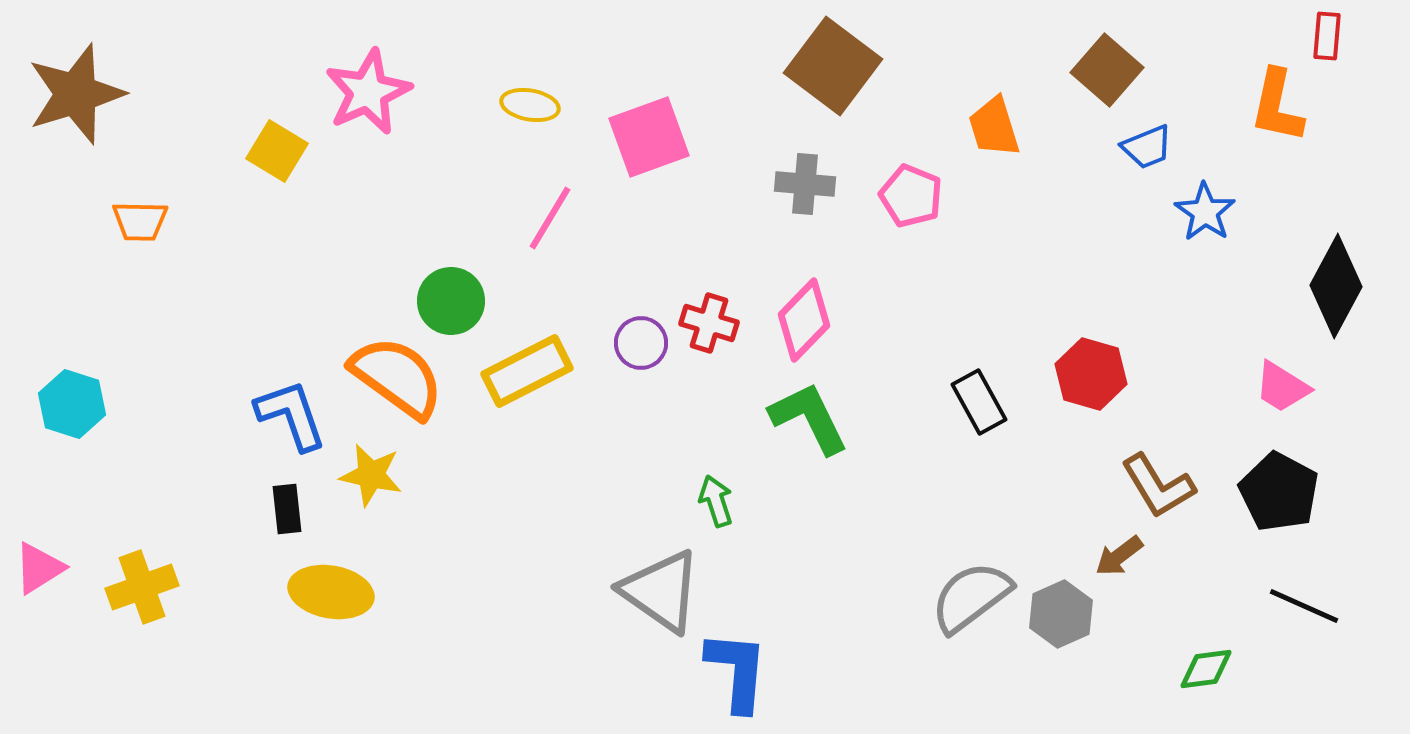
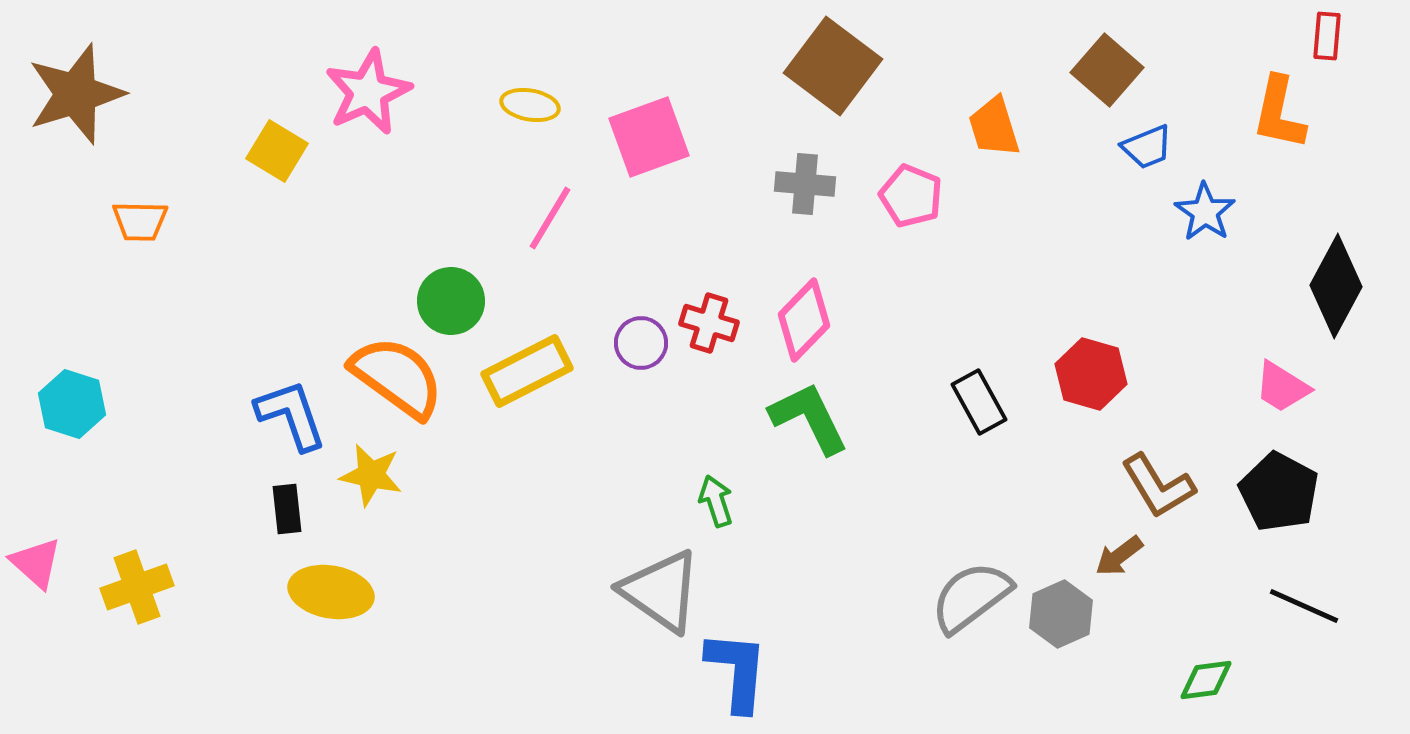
orange L-shape at (1277, 106): moved 2 px right, 7 px down
pink triangle at (39, 568): moved 3 px left, 5 px up; rotated 46 degrees counterclockwise
yellow cross at (142, 587): moved 5 px left
green diamond at (1206, 669): moved 11 px down
